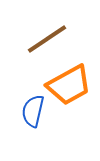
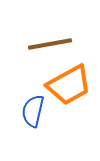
brown line: moved 3 px right, 5 px down; rotated 24 degrees clockwise
